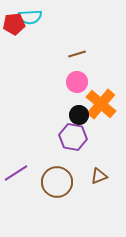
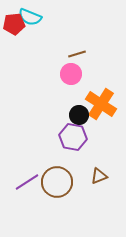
cyan semicircle: rotated 25 degrees clockwise
pink circle: moved 6 px left, 8 px up
orange cross: rotated 8 degrees counterclockwise
purple line: moved 11 px right, 9 px down
